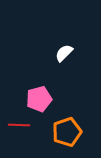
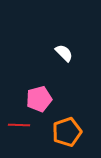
white semicircle: rotated 90 degrees clockwise
